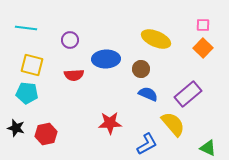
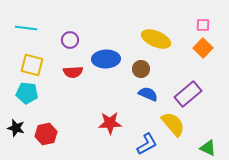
red semicircle: moved 1 px left, 3 px up
